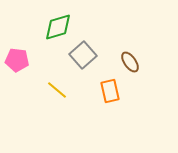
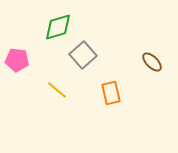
brown ellipse: moved 22 px right; rotated 10 degrees counterclockwise
orange rectangle: moved 1 px right, 2 px down
